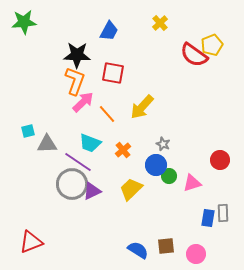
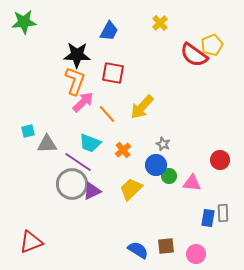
pink triangle: rotated 24 degrees clockwise
